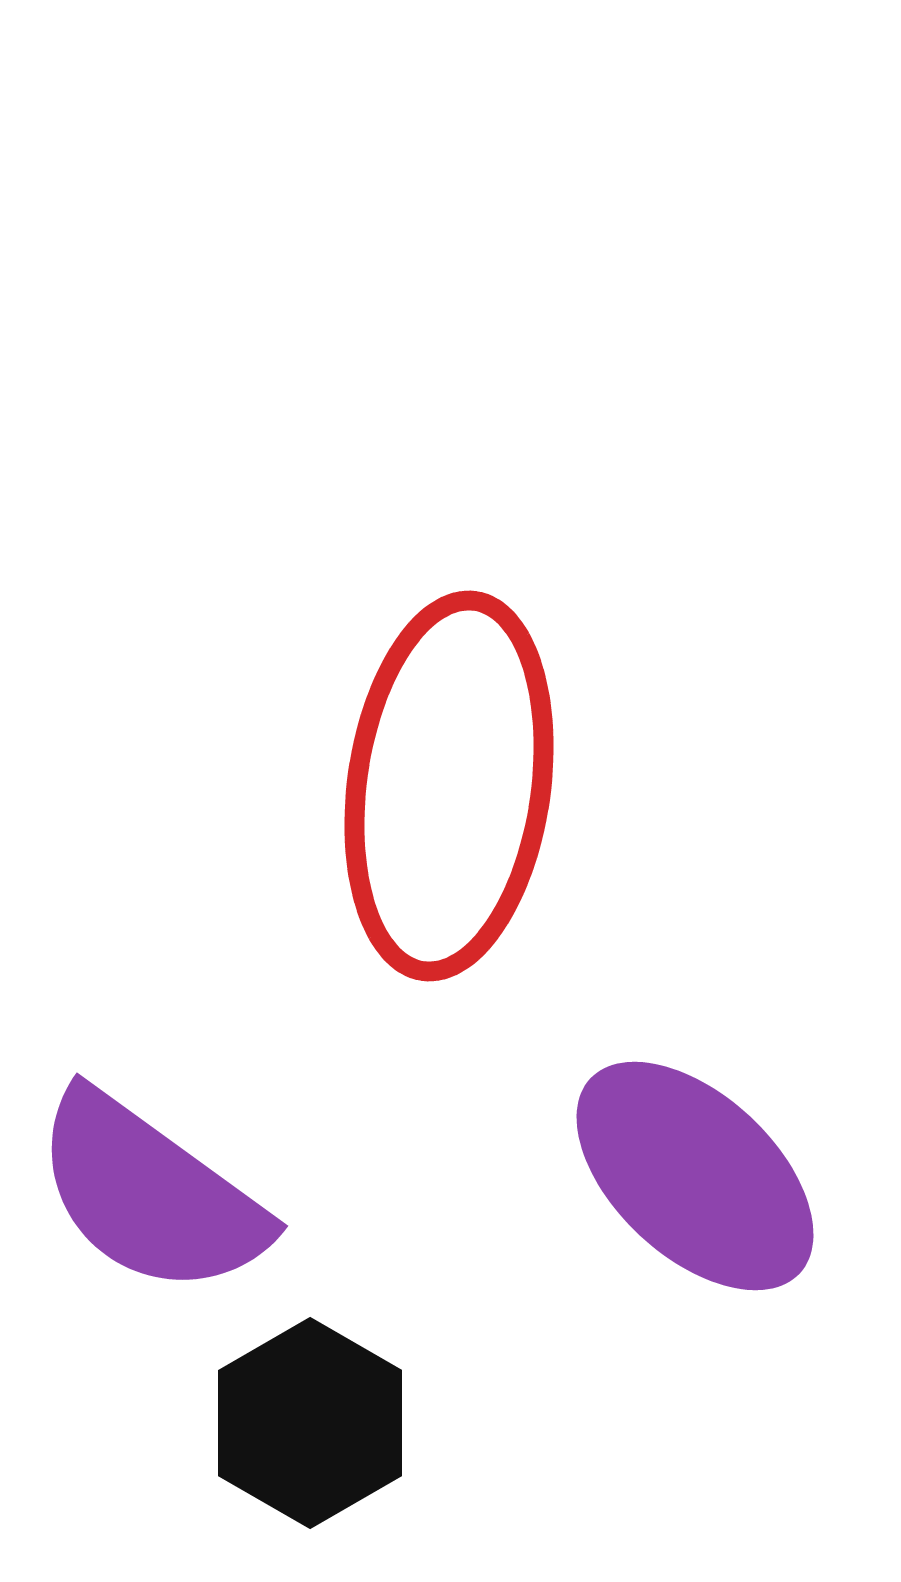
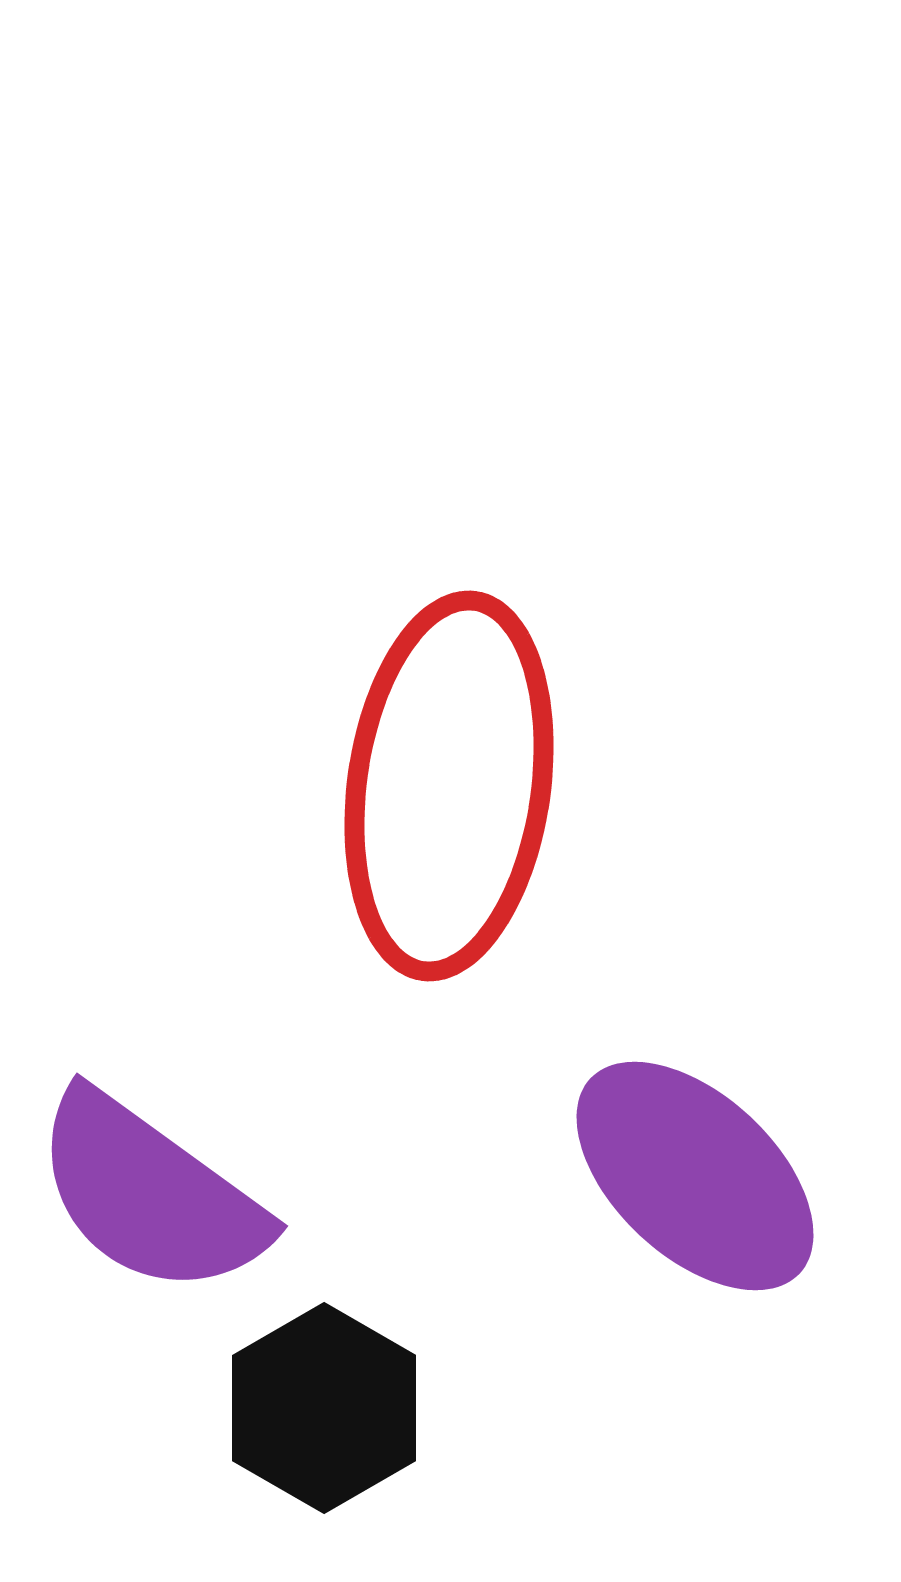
black hexagon: moved 14 px right, 15 px up
